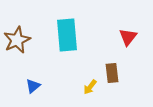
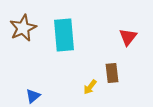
cyan rectangle: moved 3 px left
brown star: moved 6 px right, 12 px up
blue triangle: moved 10 px down
